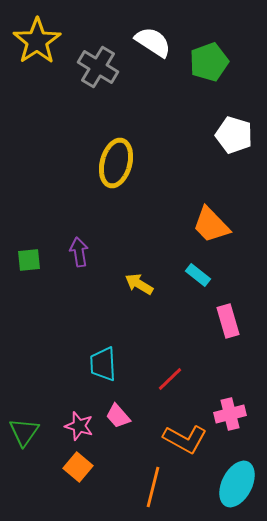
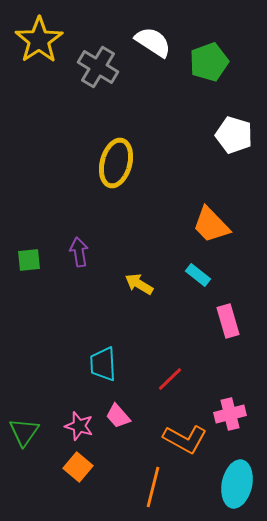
yellow star: moved 2 px right, 1 px up
cyan ellipse: rotated 15 degrees counterclockwise
